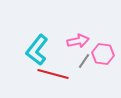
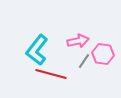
red line: moved 2 px left
